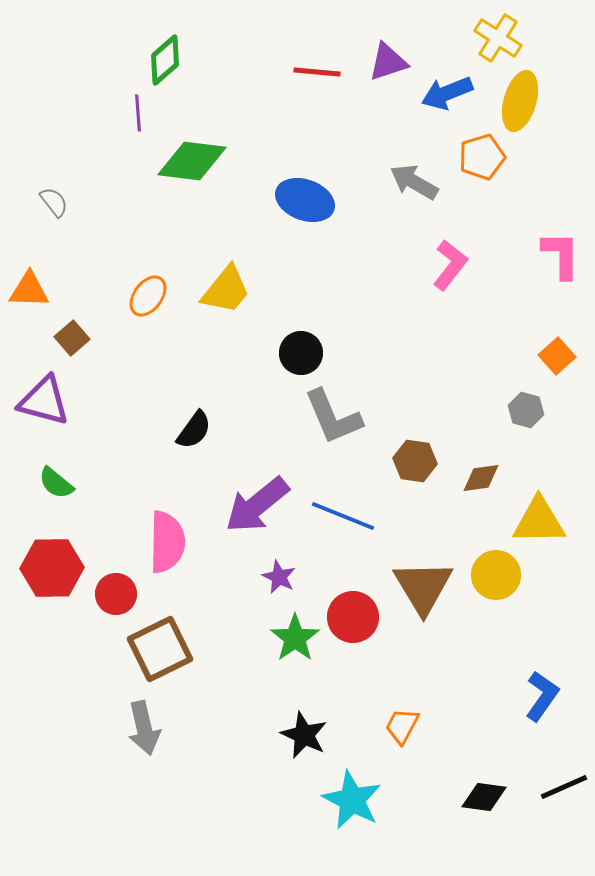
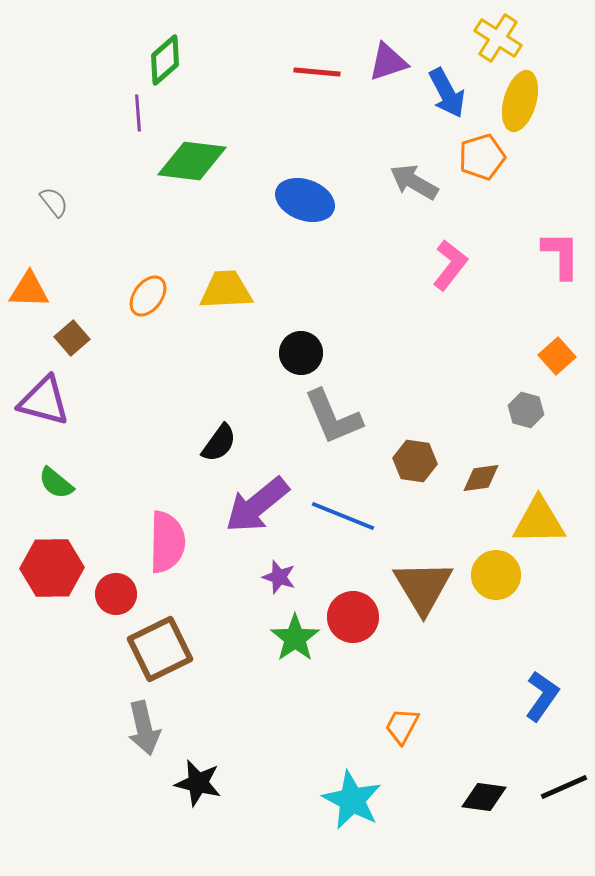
blue arrow at (447, 93): rotated 96 degrees counterclockwise
yellow trapezoid at (226, 290): rotated 132 degrees counterclockwise
black semicircle at (194, 430): moved 25 px right, 13 px down
purple star at (279, 577): rotated 8 degrees counterclockwise
black star at (304, 735): moved 106 px left, 48 px down; rotated 12 degrees counterclockwise
